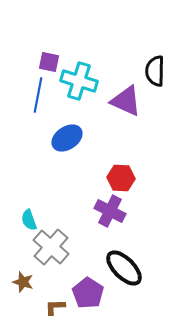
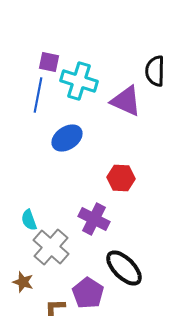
purple cross: moved 16 px left, 8 px down
